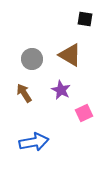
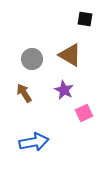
purple star: moved 3 px right
